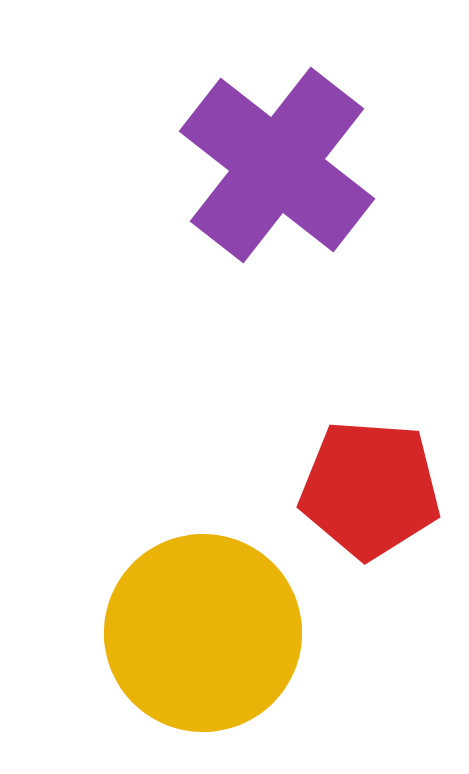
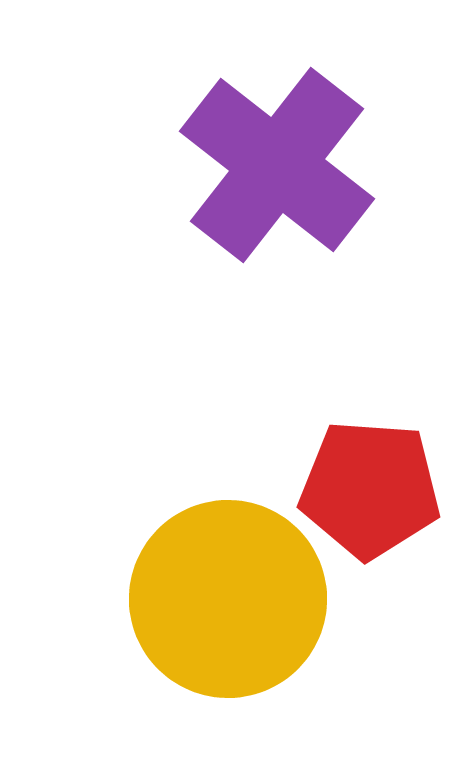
yellow circle: moved 25 px right, 34 px up
